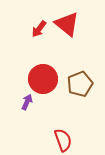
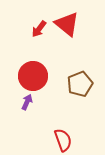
red circle: moved 10 px left, 3 px up
